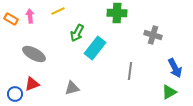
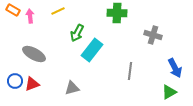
orange rectangle: moved 2 px right, 9 px up
cyan rectangle: moved 3 px left, 2 px down
blue circle: moved 13 px up
